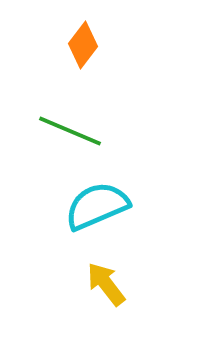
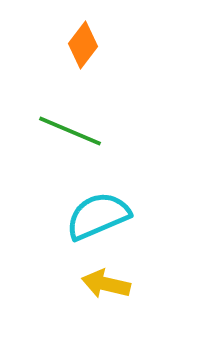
cyan semicircle: moved 1 px right, 10 px down
yellow arrow: rotated 39 degrees counterclockwise
